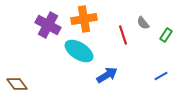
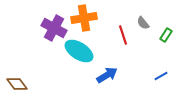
orange cross: moved 1 px up
purple cross: moved 6 px right, 3 px down
